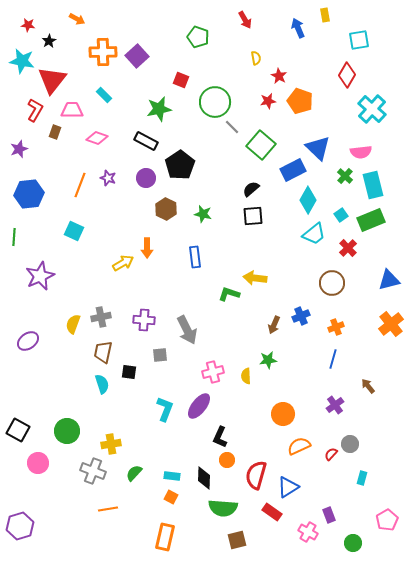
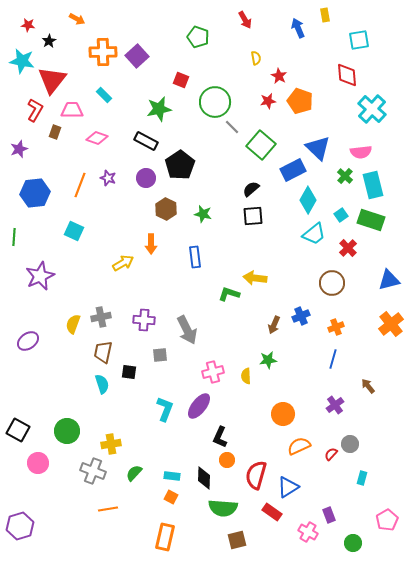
red diamond at (347, 75): rotated 35 degrees counterclockwise
blue hexagon at (29, 194): moved 6 px right, 1 px up
green rectangle at (371, 220): rotated 40 degrees clockwise
orange arrow at (147, 248): moved 4 px right, 4 px up
